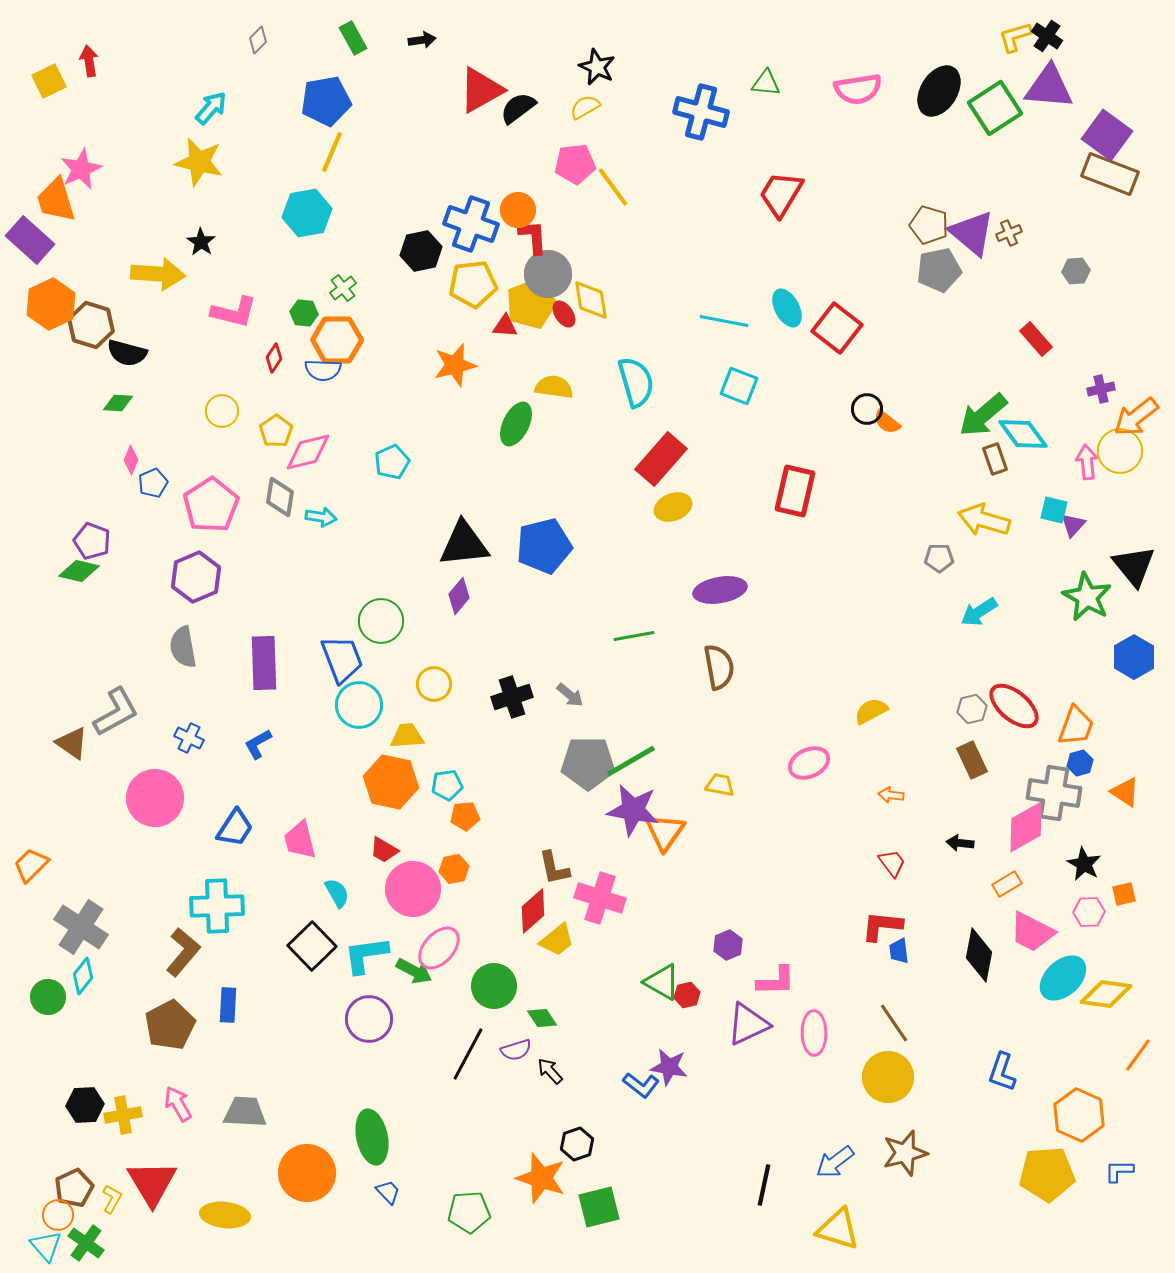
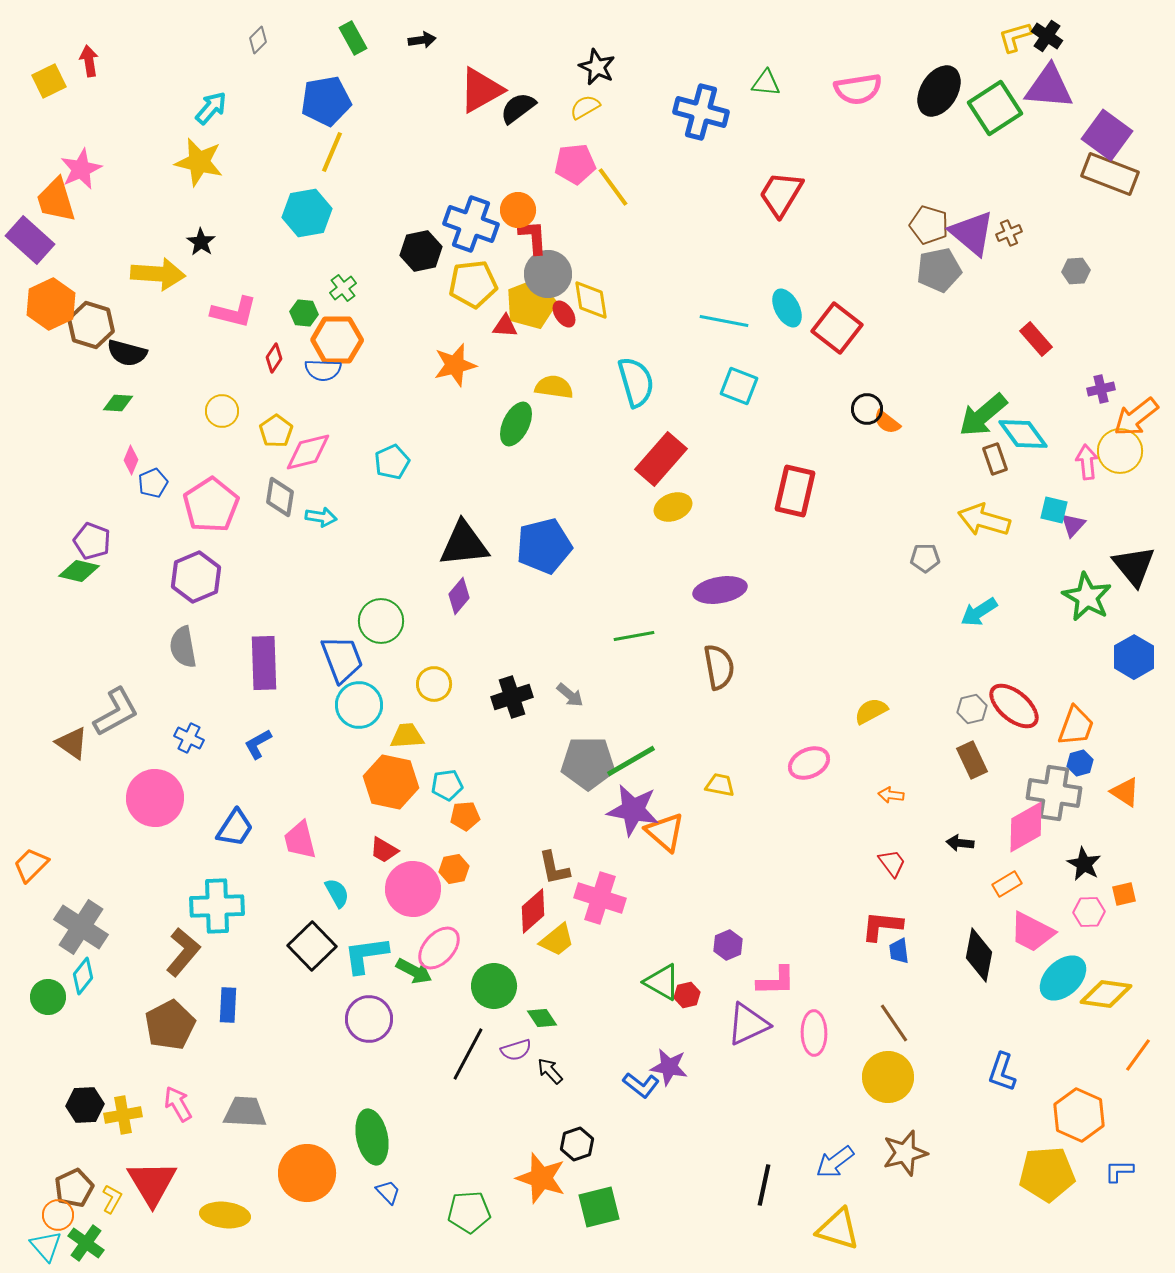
gray pentagon at (939, 558): moved 14 px left
orange triangle at (665, 832): rotated 24 degrees counterclockwise
